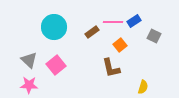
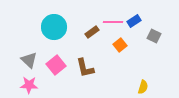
brown L-shape: moved 26 px left
